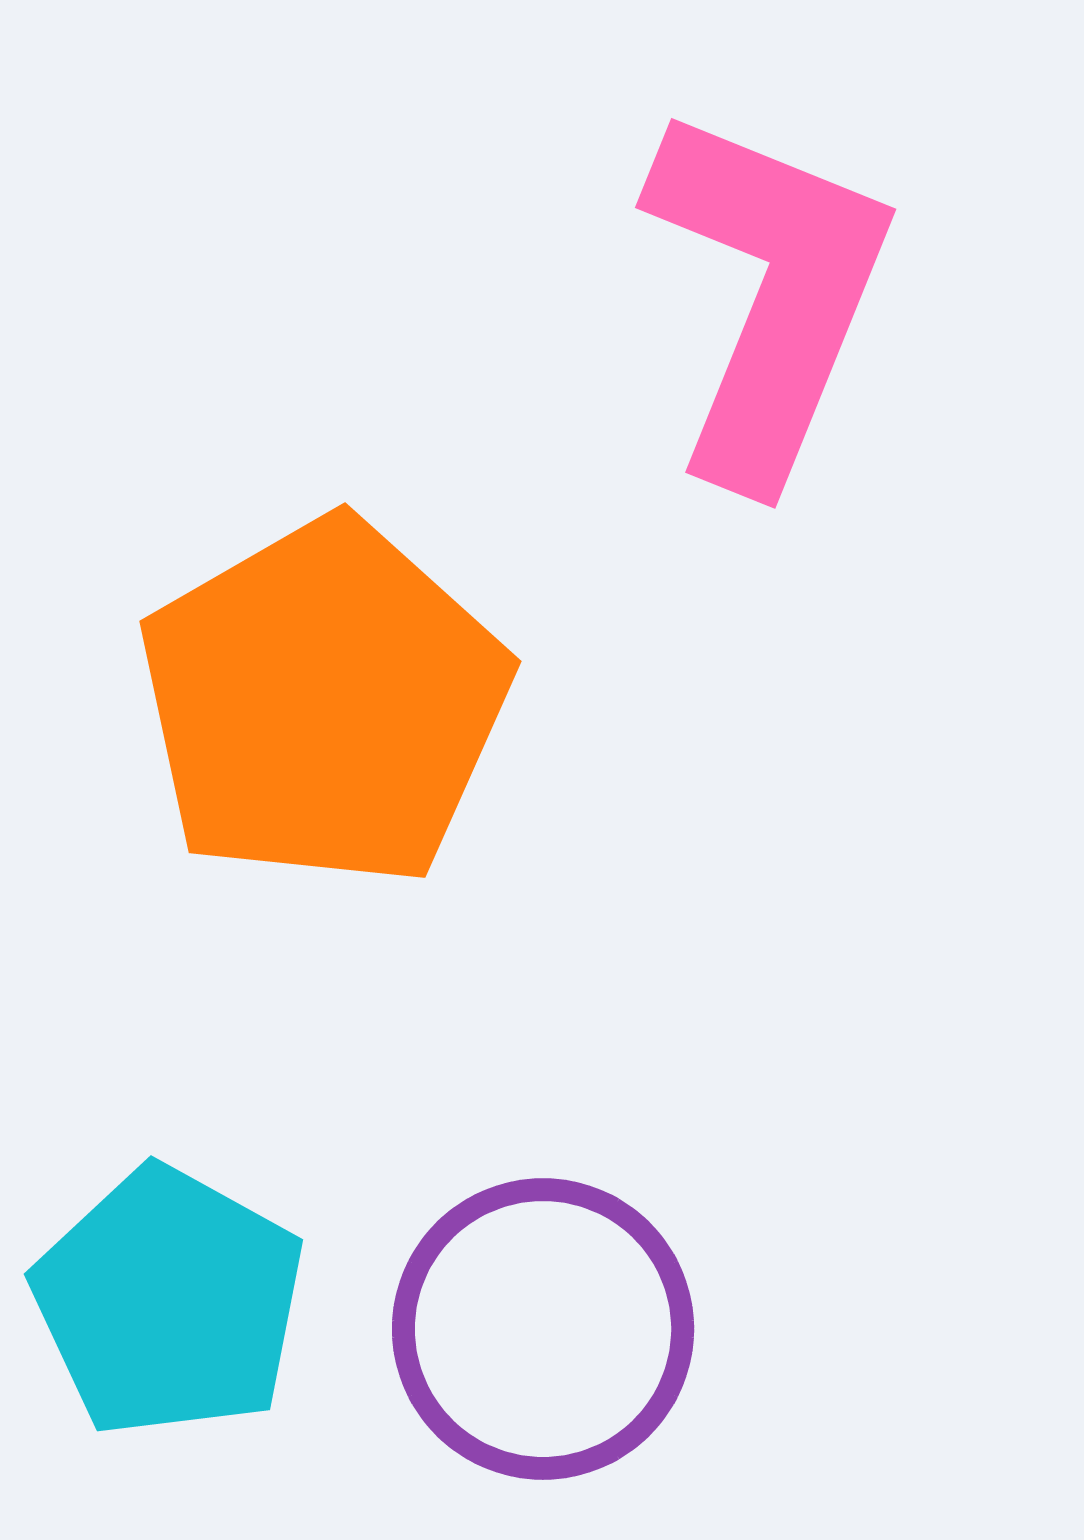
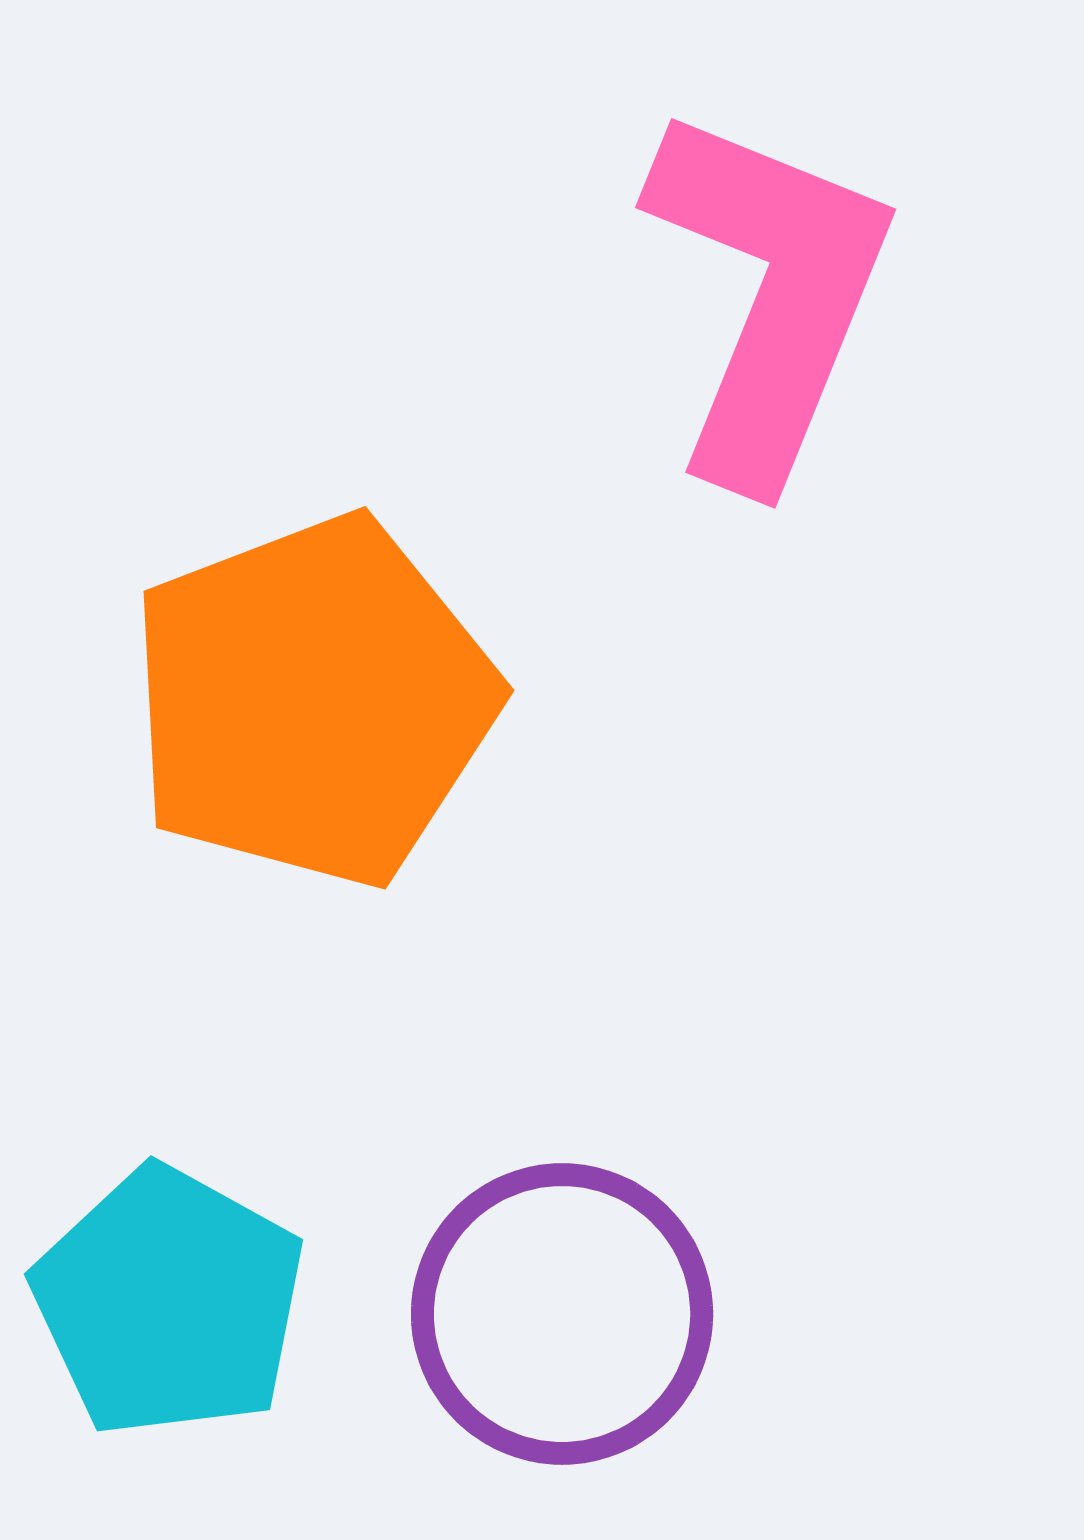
orange pentagon: moved 11 px left, 2 px up; rotated 9 degrees clockwise
purple circle: moved 19 px right, 15 px up
